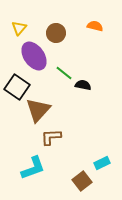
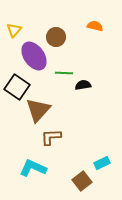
yellow triangle: moved 5 px left, 2 px down
brown circle: moved 4 px down
green line: rotated 36 degrees counterclockwise
black semicircle: rotated 21 degrees counterclockwise
cyan L-shape: rotated 136 degrees counterclockwise
